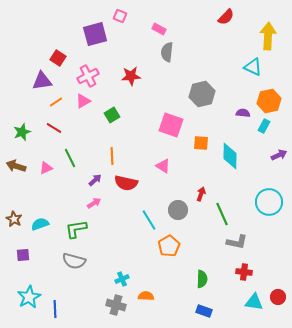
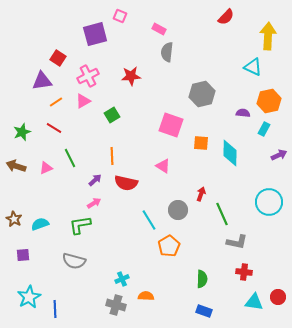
cyan rectangle at (264, 126): moved 3 px down
cyan diamond at (230, 156): moved 3 px up
green L-shape at (76, 229): moved 4 px right, 4 px up
